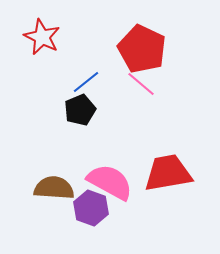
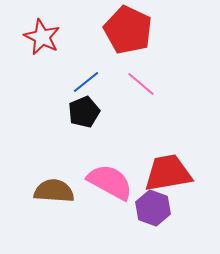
red pentagon: moved 14 px left, 19 px up
black pentagon: moved 4 px right, 2 px down
brown semicircle: moved 3 px down
purple hexagon: moved 62 px right
